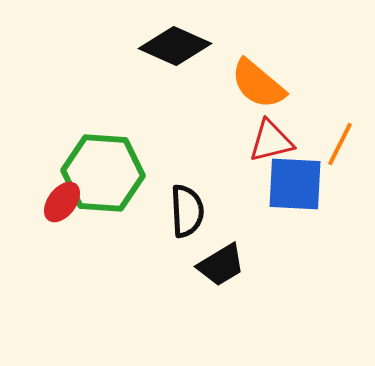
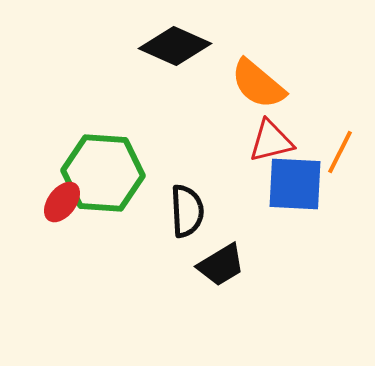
orange line: moved 8 px down
